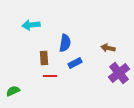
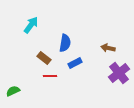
cyan arrow: rotated 132 degrees clockwise
brown rectangle: rotated 48 degrees counterclockwise
